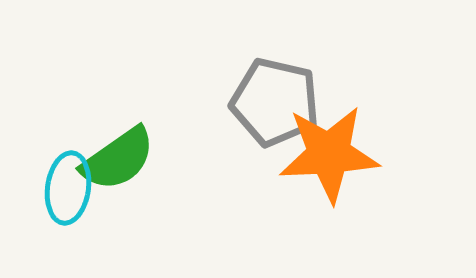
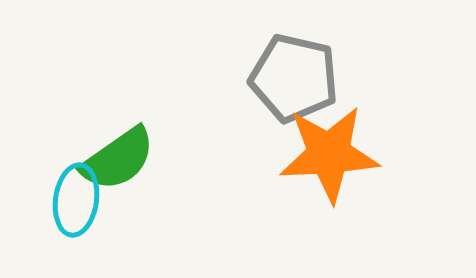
gray pentagon: moved 19 px right, 24 px up
cyan ellipse: moved 8 px right, 12 px down
